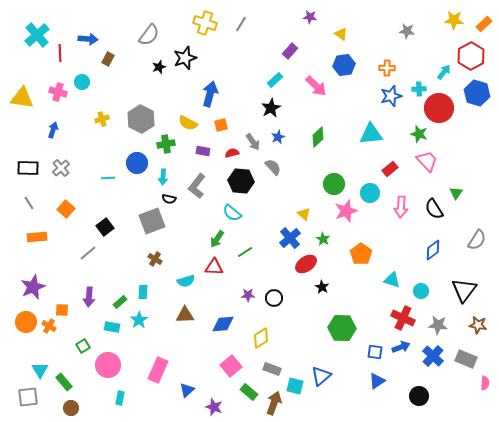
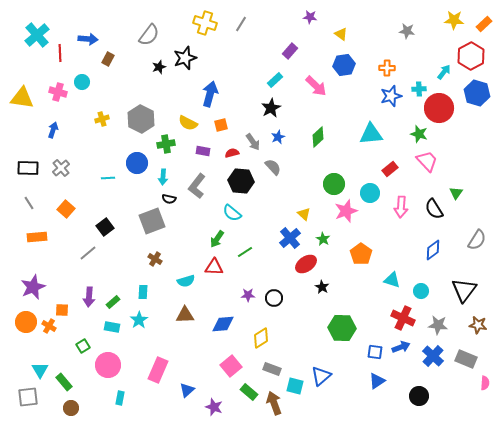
green rectangle at (120, 302): moved 7 px left
brown arrow at (274, 403): rotated 40 degrees counterclockwise
